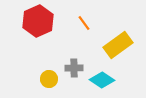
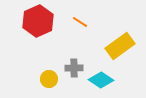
orange line: moved 4 px left, 1 px up; rotated 21 degrees counterclockwise
yellow rectangle: moved 2 px right, 1 px down
cyan diamond: moved 1 px left
